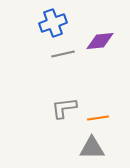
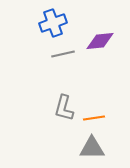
gray L-shape: rotated 68 degrees counterclockwise
orange line: moved 4 px left
